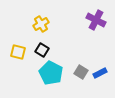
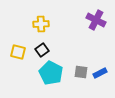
yellow cross: rotated 28 degrees clockwise
black square: rotated 24 degrees clockwise
gray square: rotated 24 degrees counterclockwise
